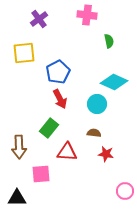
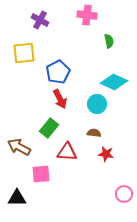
purple cross: moved 1 px right, 1 px down; rotated 24 degrees counterclockwise
brown arrow: rotated 120 degrees clockwise
pink circle: moved 1 px left, 3 px down
